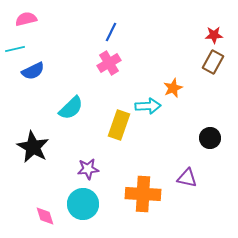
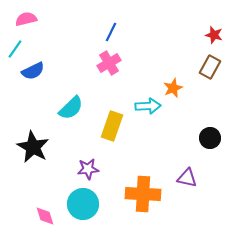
red star: rotated 18 degrees clockwise
cyan line: rotated 42 degrees counterclockwise
brown rectangle: moved 3 px left, 5 px down
yellow rectangle: moved 7 px left, 1 px down
